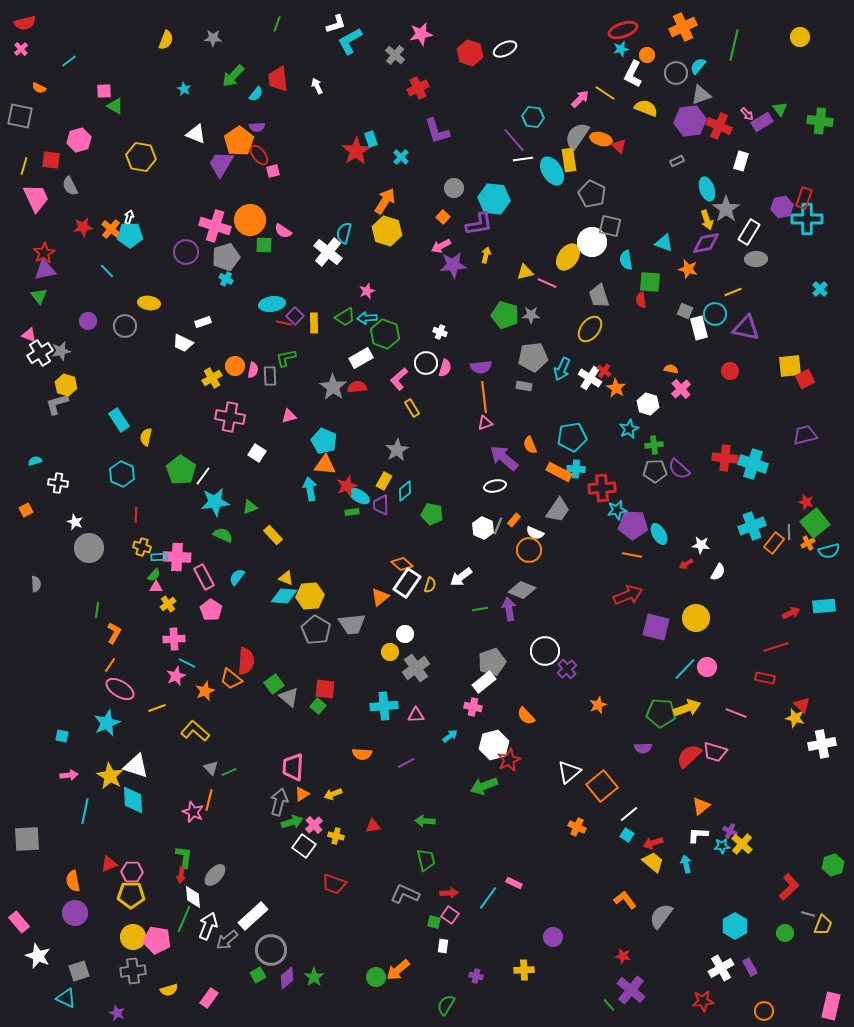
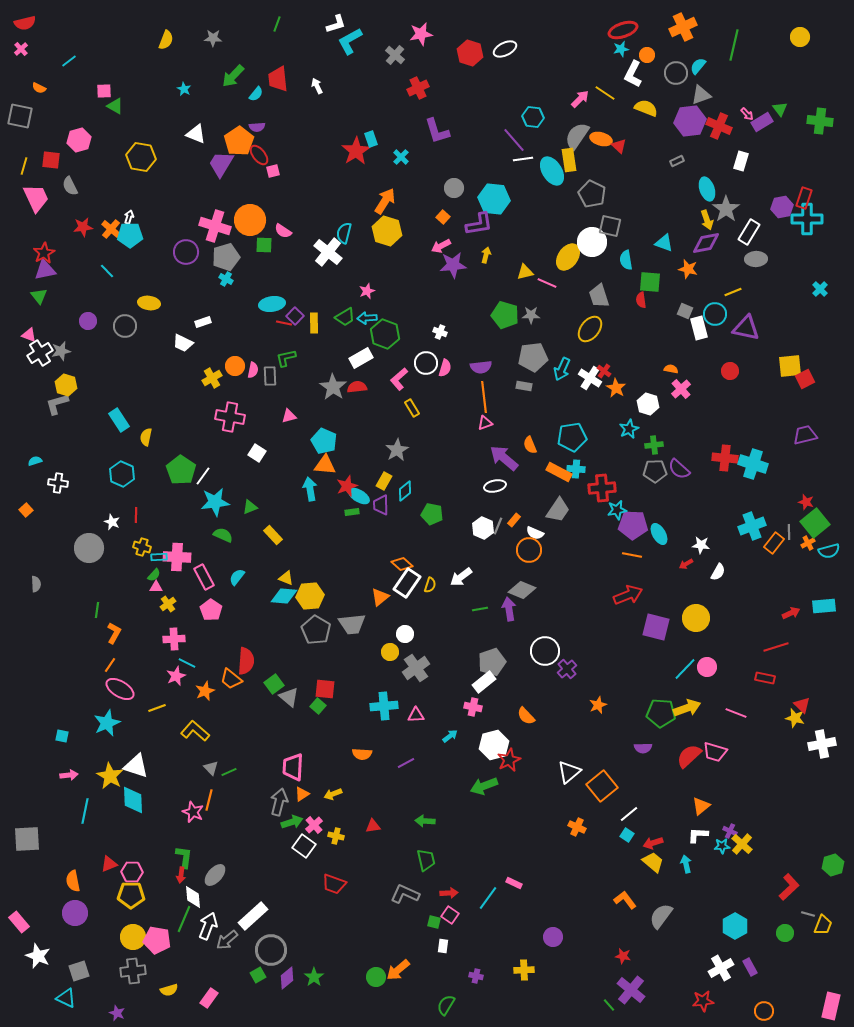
orange square at (26, 510): rotated 16 degrees counterclockwise
white star at (75, 522): moved 37 px right
